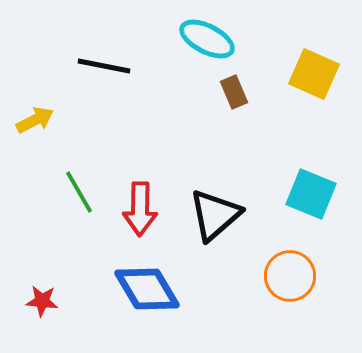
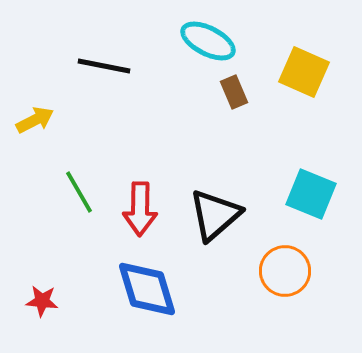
cyan ellipse: moved 1 px right, 2 px down
yellow square: moved 10 px left, 2 px up
orange circle: moved 5 px left, 5 px up
blue diamond: rotated 14 degrees clockwise
